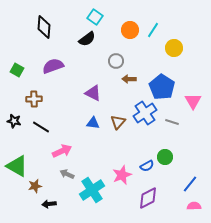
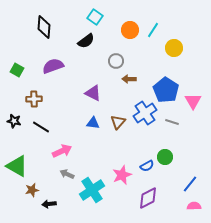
black semicircle: moved 1 px left, 2 px down
blue pentagon: moved 4 px right, 3 px down
brown star: moved 3 px left, 4 px down
